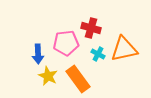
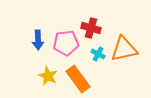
blue arrow: moved 14 px up
